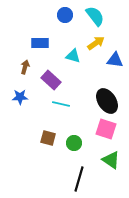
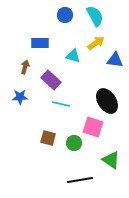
cyan semicircle: rotated 10 degrees clockwise
pink square: moved 13 px left, 2 px up
black line: moved 1 px right, 1 px down; rotated 65 degrees clockwise
